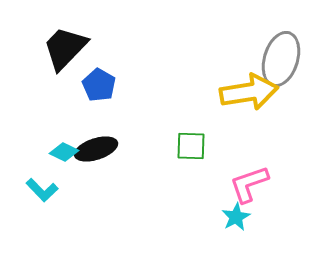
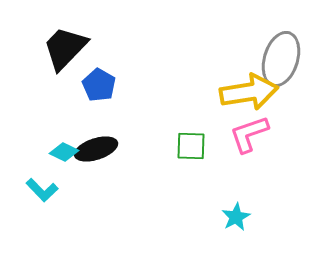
pink L-shape: moved 50 px up
